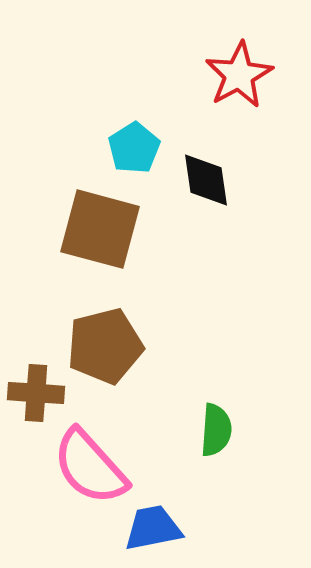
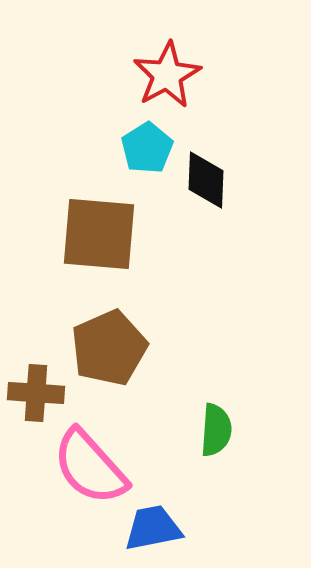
red star: moved 72 px left
cyan pentagon: moved 13 px right
black diamond: rotated 10 degrees clockwise
brown square: moved 1 px left, 5 px down; rotated 10 degrees counterclockwise
brown pentagon: moved 4 px right, 2 px down; rotated 10 degrees counterclockwise
